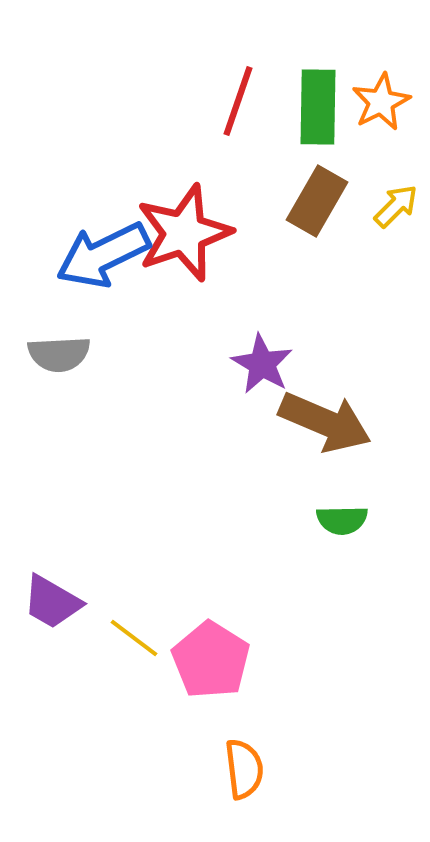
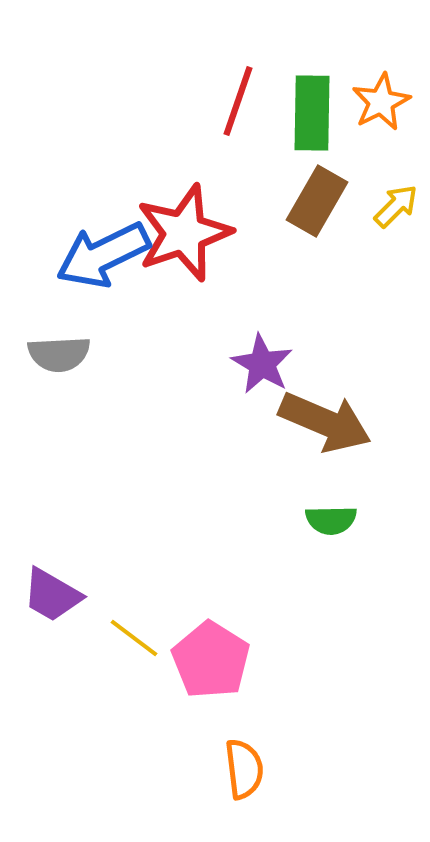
green rectangle: moved 6 px left, 6 px down
green semicircle: moved 11 px left
purple trapezoid: moved 7 px up
